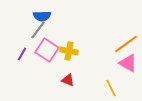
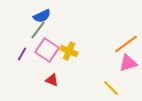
blue semicircle: rotated 24 degrees counterclockwise
yellow cross: rotated 12 degrees clockwise
pink triangle: rotated 48 degrees counterclockwise
red triangle: moved 16 px left
yellow line: rotated 18 degrees counterclockwise
